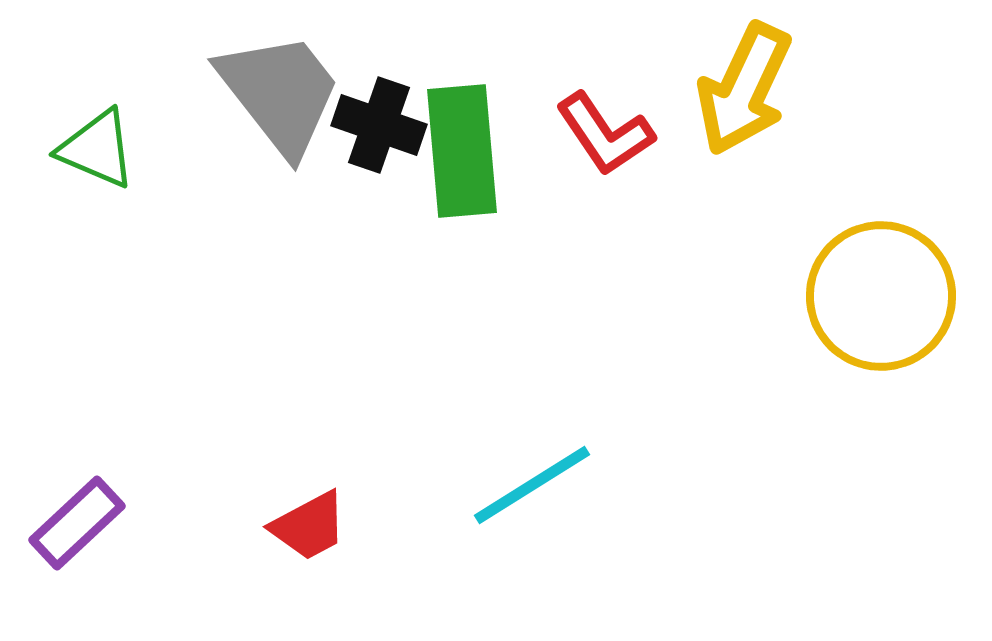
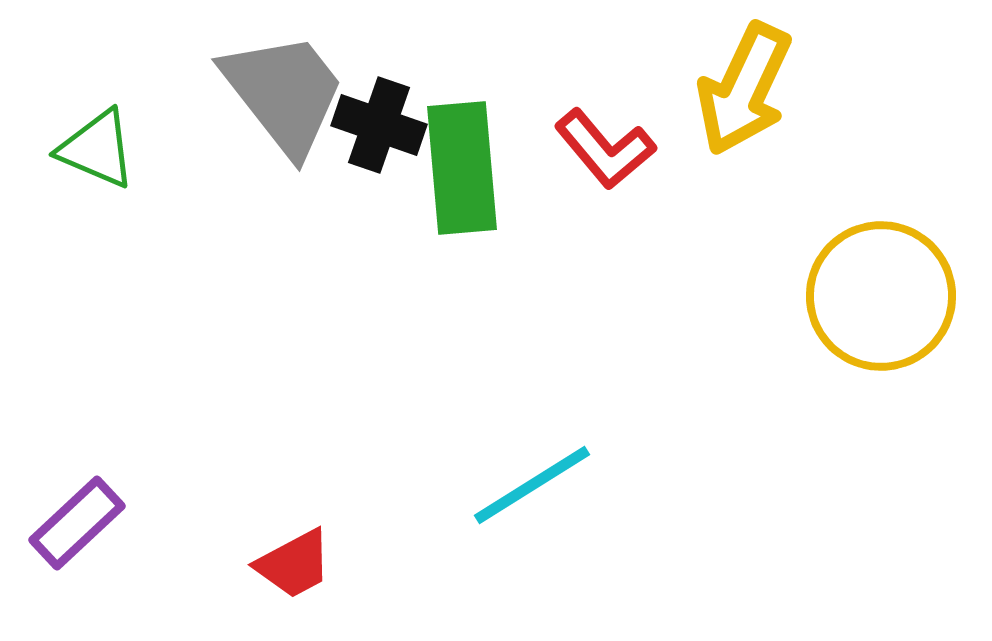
gray trapezoid: moved 4 px right
red L-shape: moved 15 px down; rotated 6 degrees counterclockwise
green rectangle: moved 17 px down
red trapezoid: moved 15 px left, 38 px down
